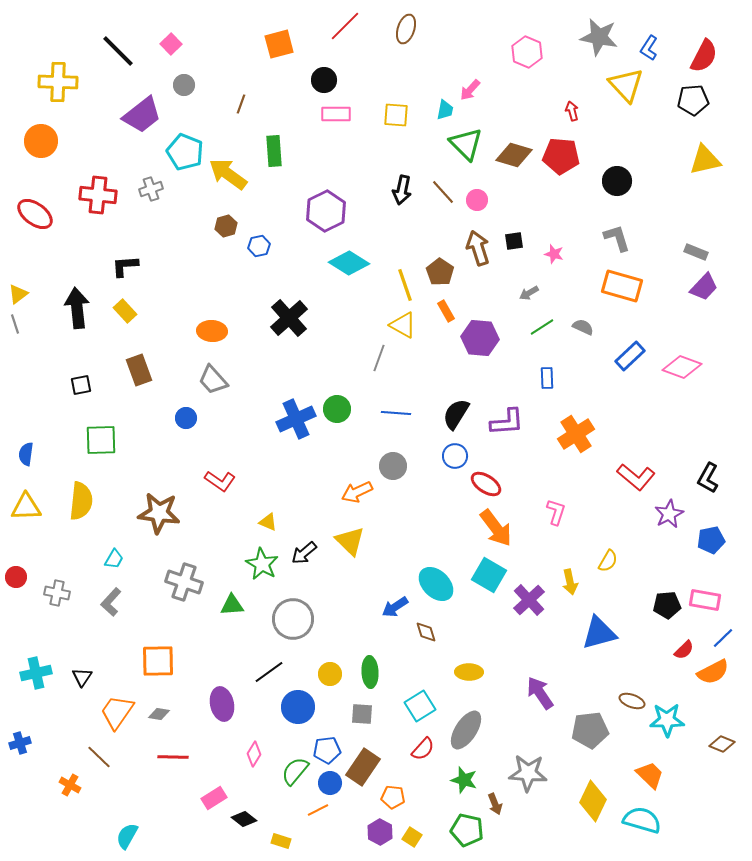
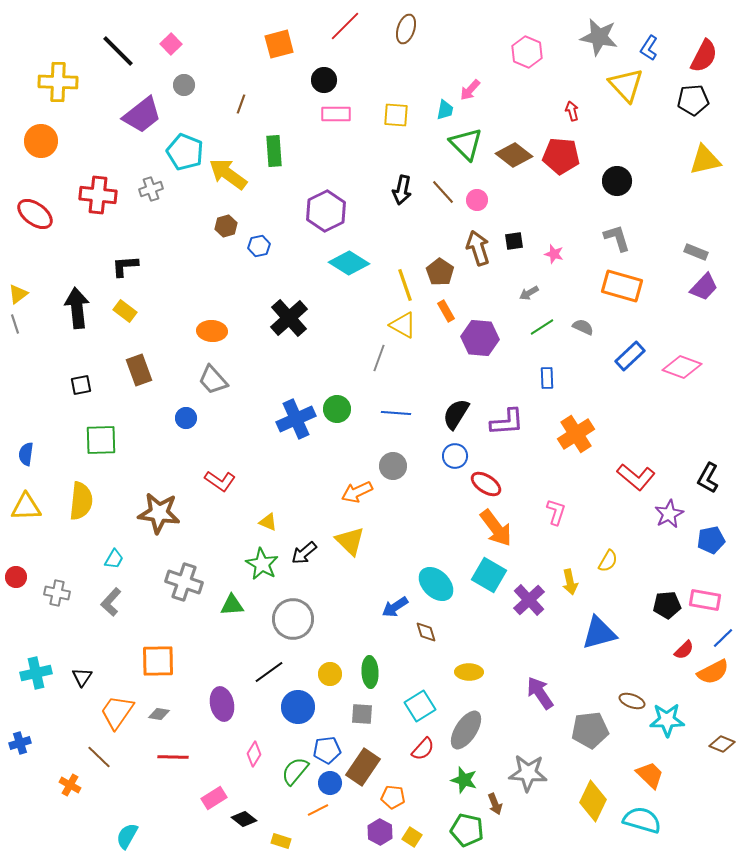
brown diamond at (514, 155): rotated 21 degrees clockwise
yellow rectangle at (125, 311): rotated 10 degrees counterclockwise
